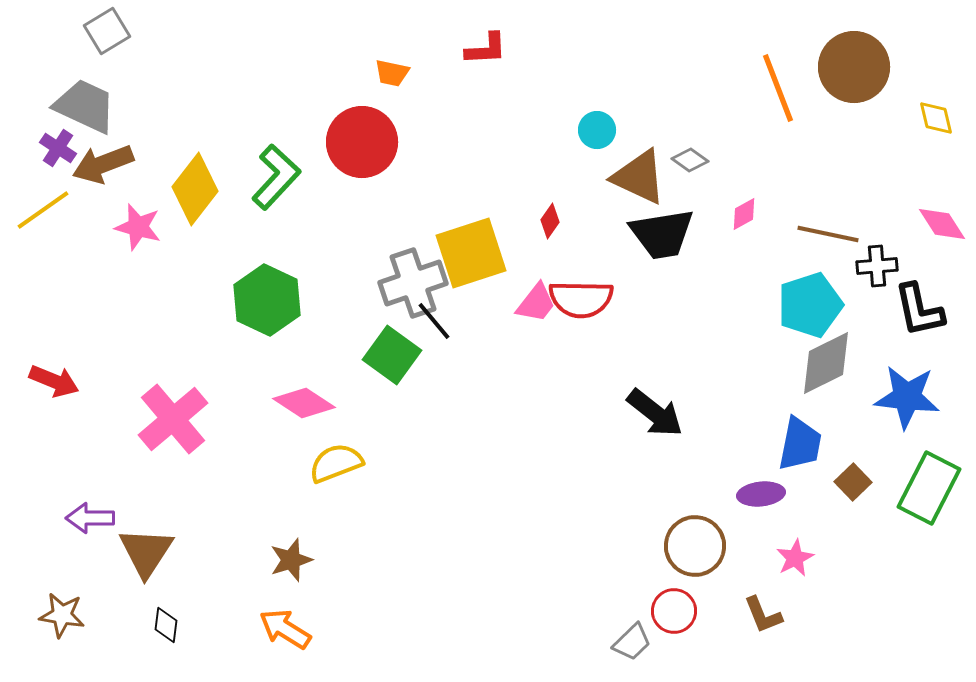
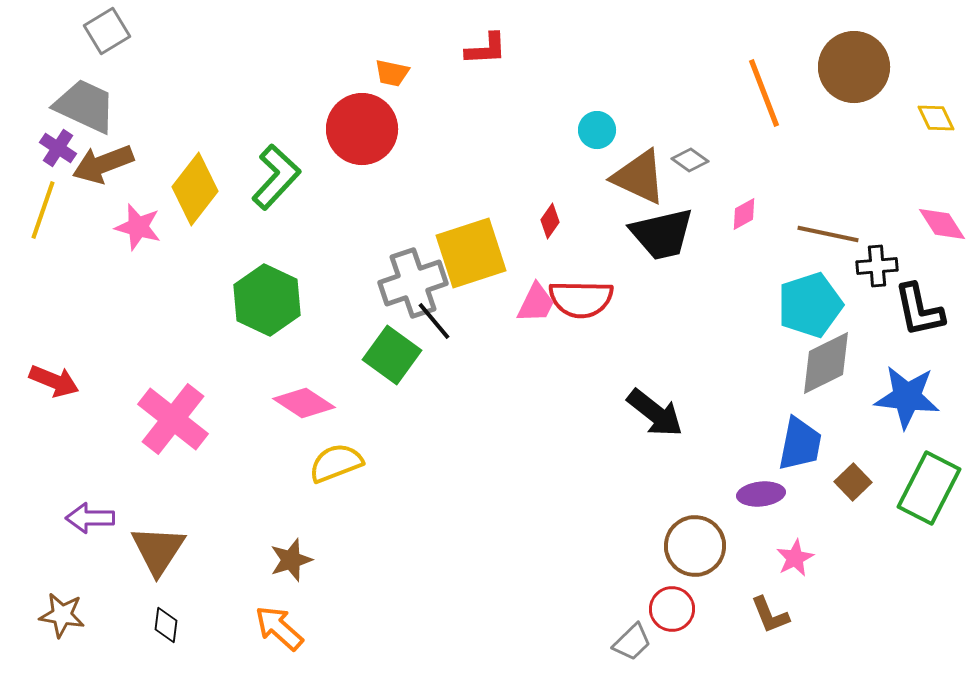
orange line at (778, 88): moved 14 px left, 5 px down
yellow diamond at (936, 118): rotated 12 degrees counterclockwise
red circle at (362, 142): moved 13 px up
yellow line at (43, 210): rotated 36 degrees counterclockwise
black trapezoid at (662, 234): rotated 4 degrees counterclockwise
pink trapezoid at (536, 303): rotated 12 degrees counterclockwise
pink cross at (173, 419): rotated 12 degrees counterclockwise
brown triangle at (146, 552): moved 12 px right, 2 px up
red circle at (674, 611): moved 2 px left, 2 px up
brown L-shape at (763, 615): moved 7 px right
orange arrow at (285, 629): moved 6 px left, 1 px up; rotated 10 degrees clockwise
